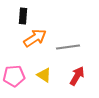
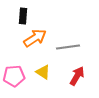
yellow triangle: moved 1 px left, 3 px up
